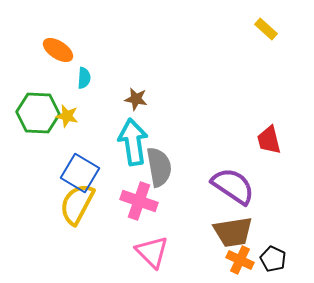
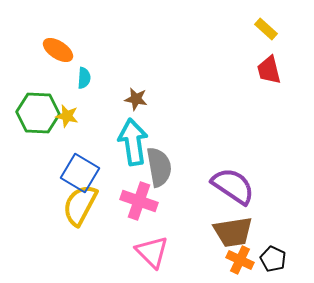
red trapezoid: moved 70 px up
yellow semicircle: moved 3 px right, 1 px down
